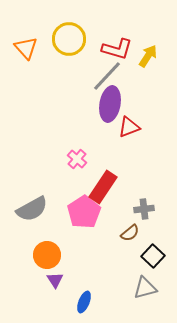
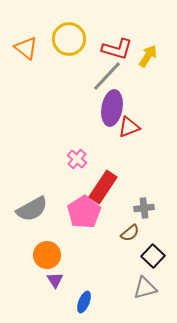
orange triangle: rotated 10 degrees counterclockwise
purple ellipse: moved 2 px right, 4 px down
gray cross: moved 1 px up
